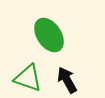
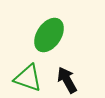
green ellipse: rotated 68 degrees clockwise
